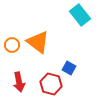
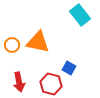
orange triangle: rotated 25 degrees counterclockwise
